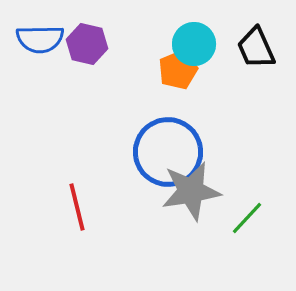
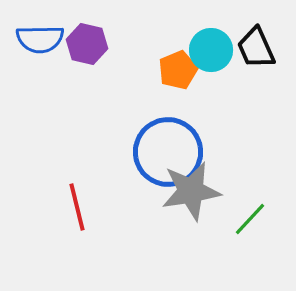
cyan circle: moved 17 px right, 6 px down
green line: moved 3 px right, 1 px down
